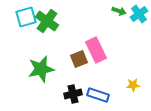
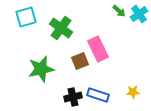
green arrow: rotated 24 degrees clockwise
green cross: moved 14 px right, 7 px down
pink rectangle: moved 2 px right, 1 px up
brown square: moved 1 px right, 2 px down
yellow star: moved 7 px down
black cross: moved 3 px down
